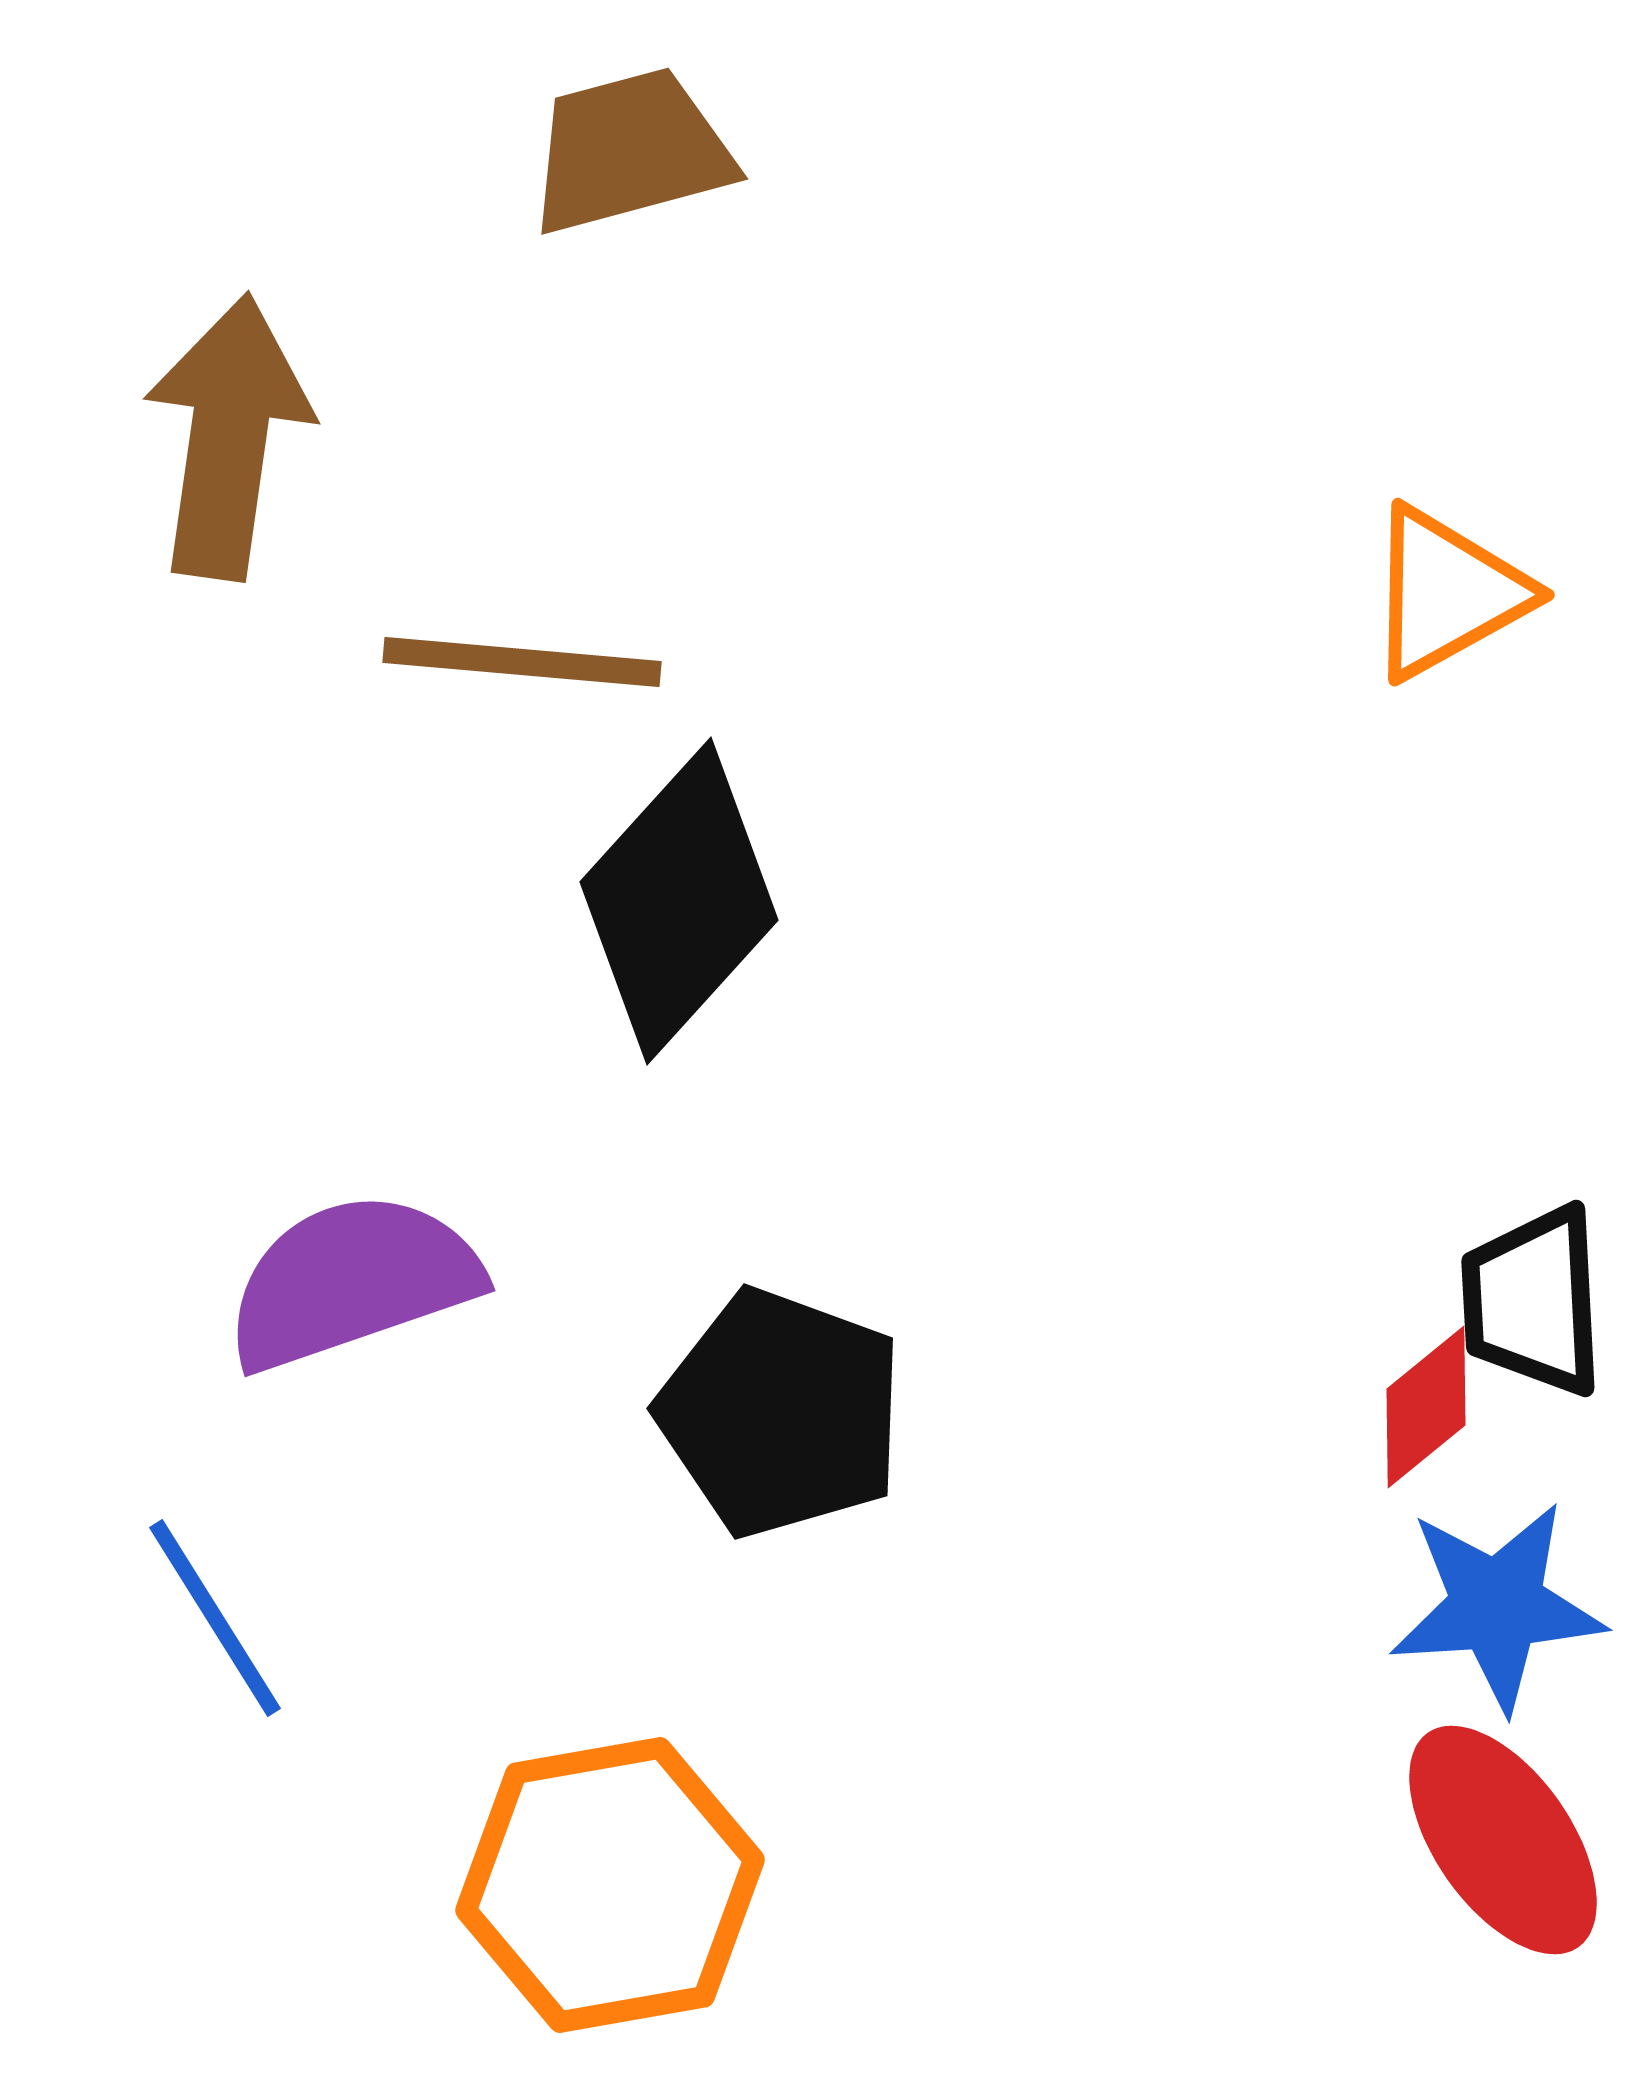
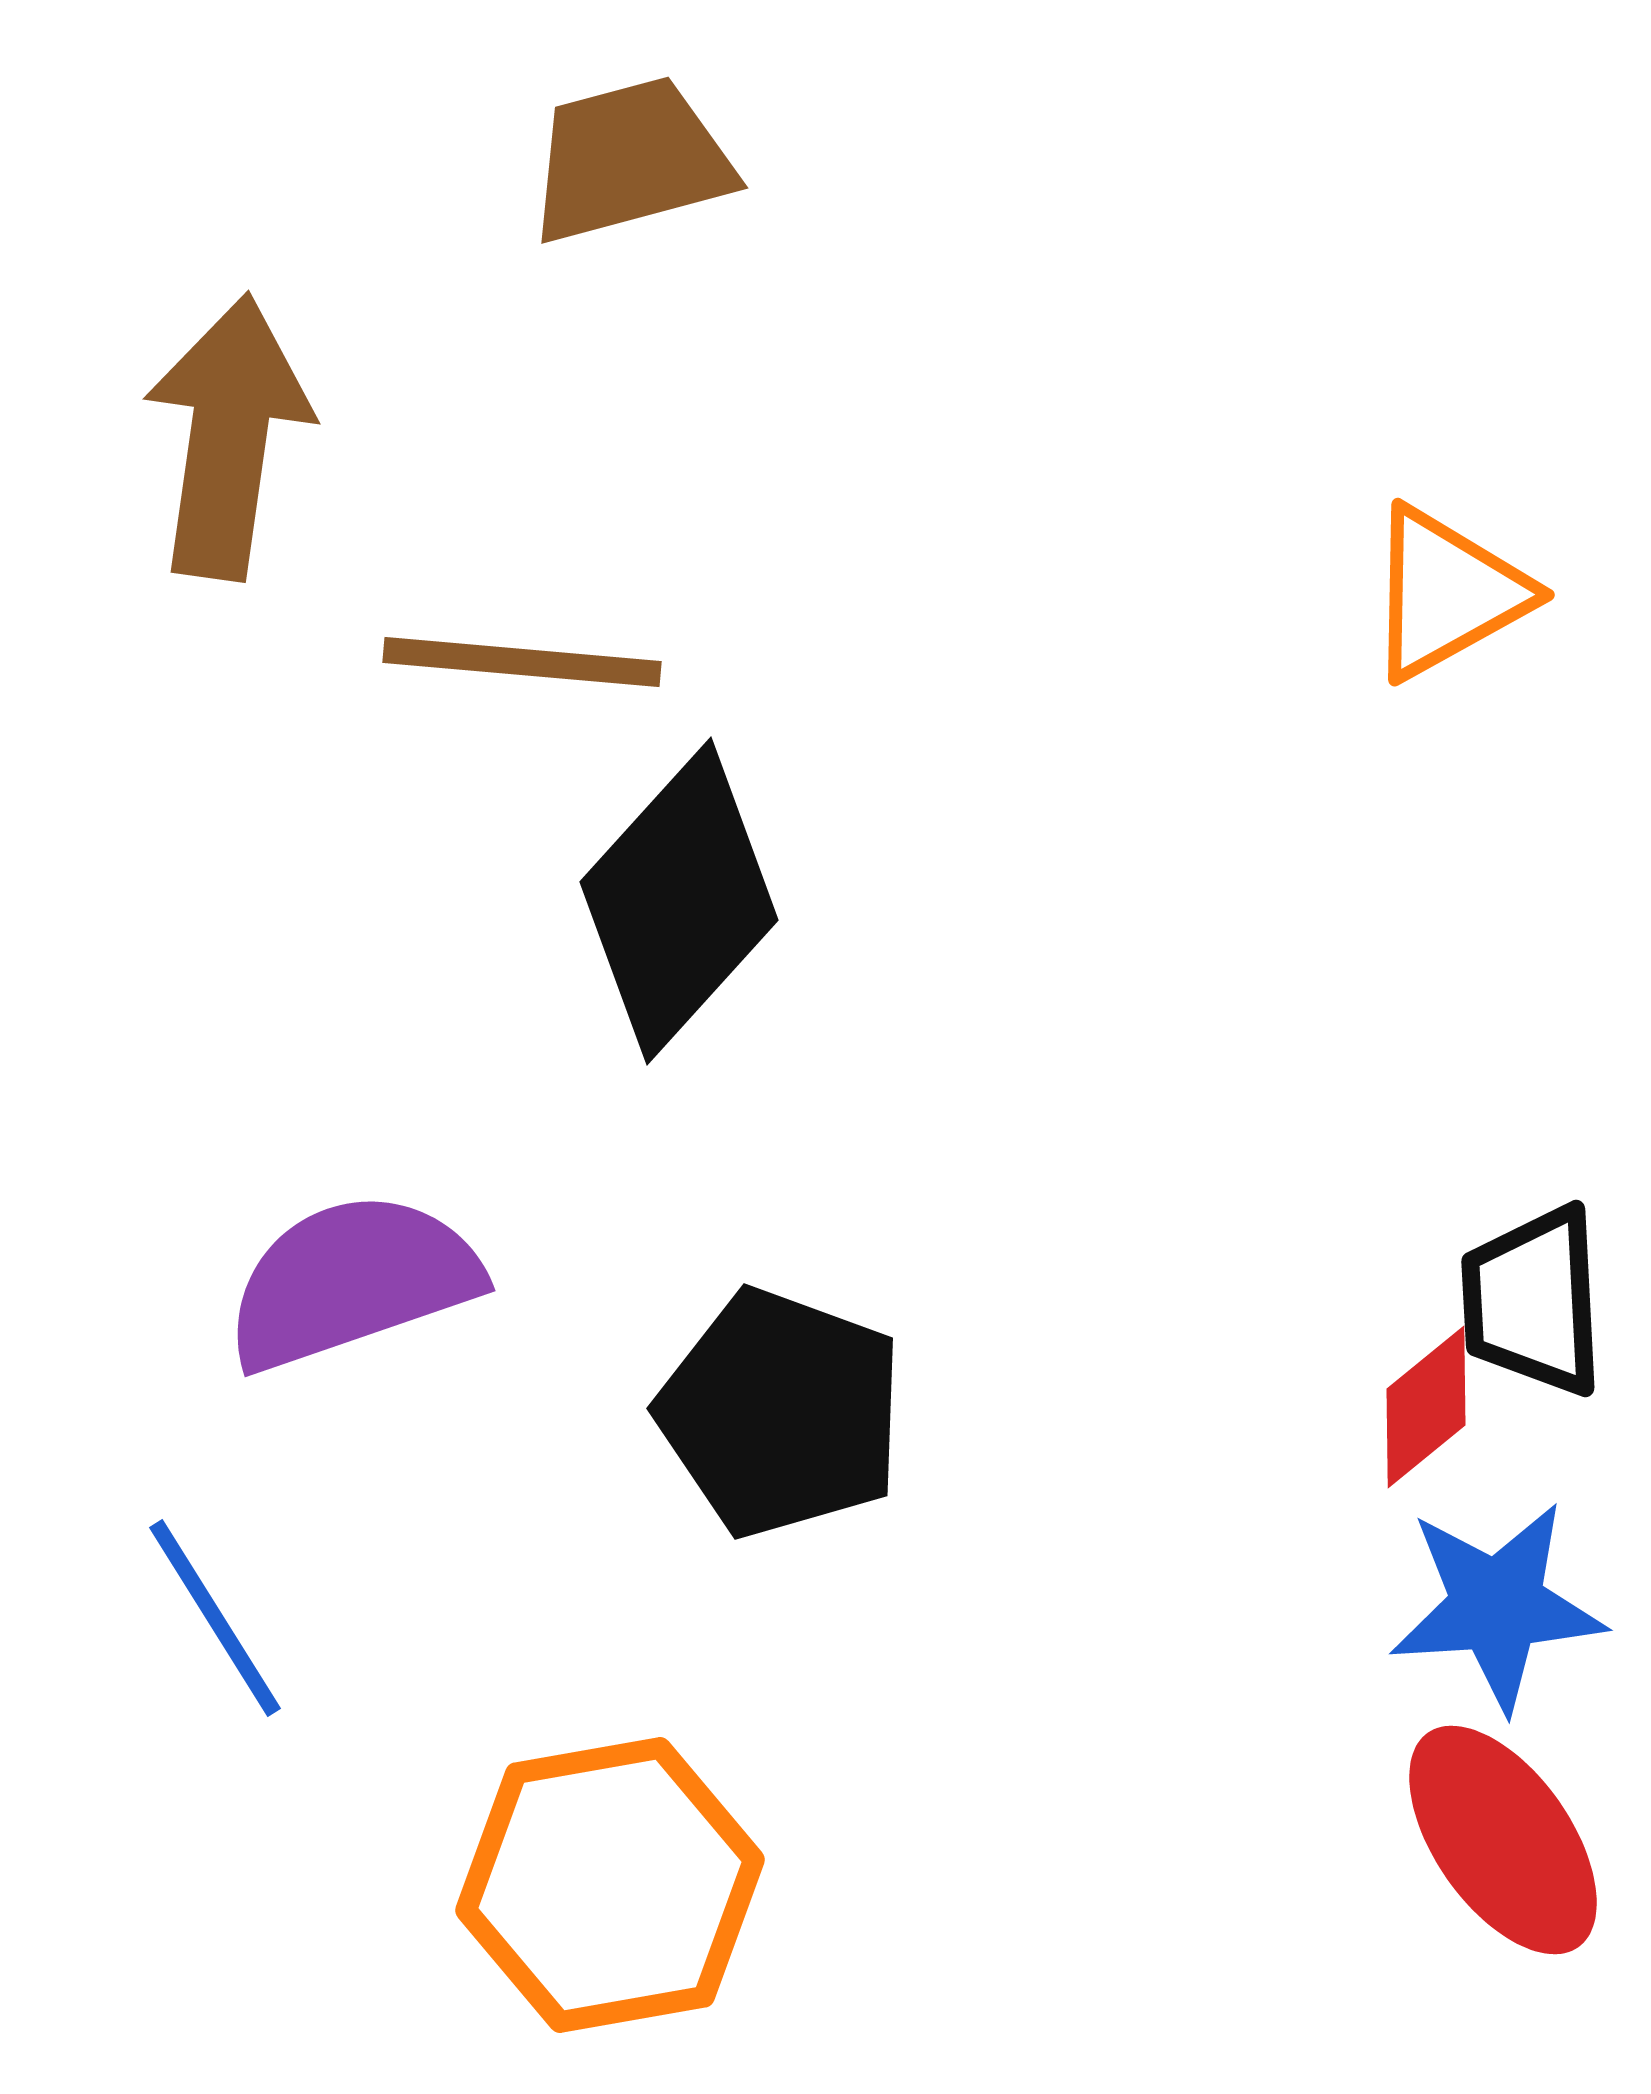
brown trapezoid: moved 9 px down
